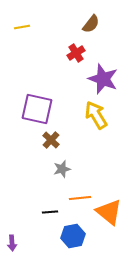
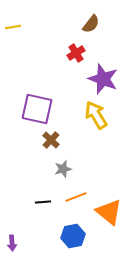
yellow line: moved 9 px left
gray star: moved 1 px right
orange line: moved 4 px left, 1 px up; rotated 15 degrees counterclockwise
black line: moved 7 px left, 10 px up
